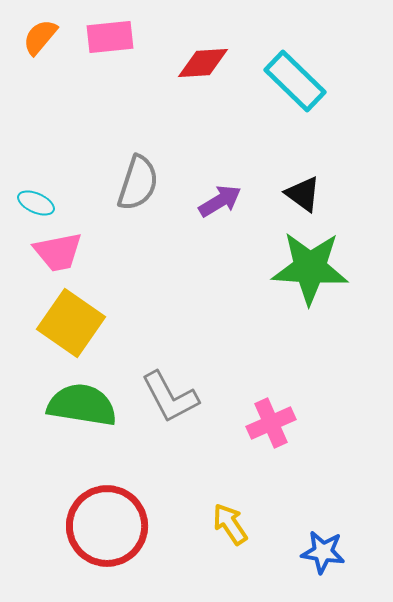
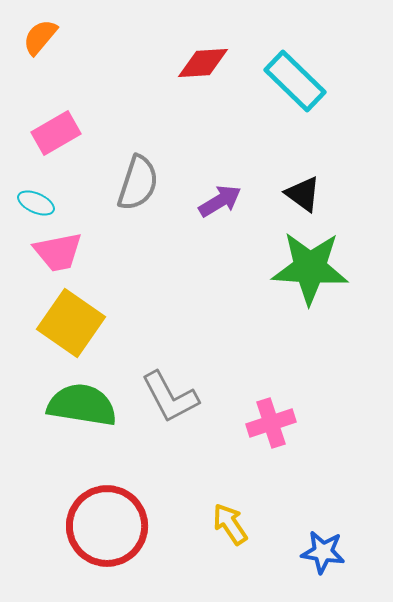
pink rectangle: moved 54 px left, 96 px down; rotated 24 degrees counterclockwise
pink cross: rotated 6 degrees clockwise
